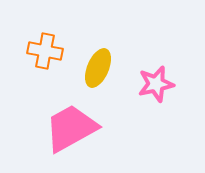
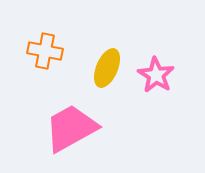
yellow ellipse: moved 9 px right
pink star: moved 9 px up; rotated 27 degrees counterclockwise
